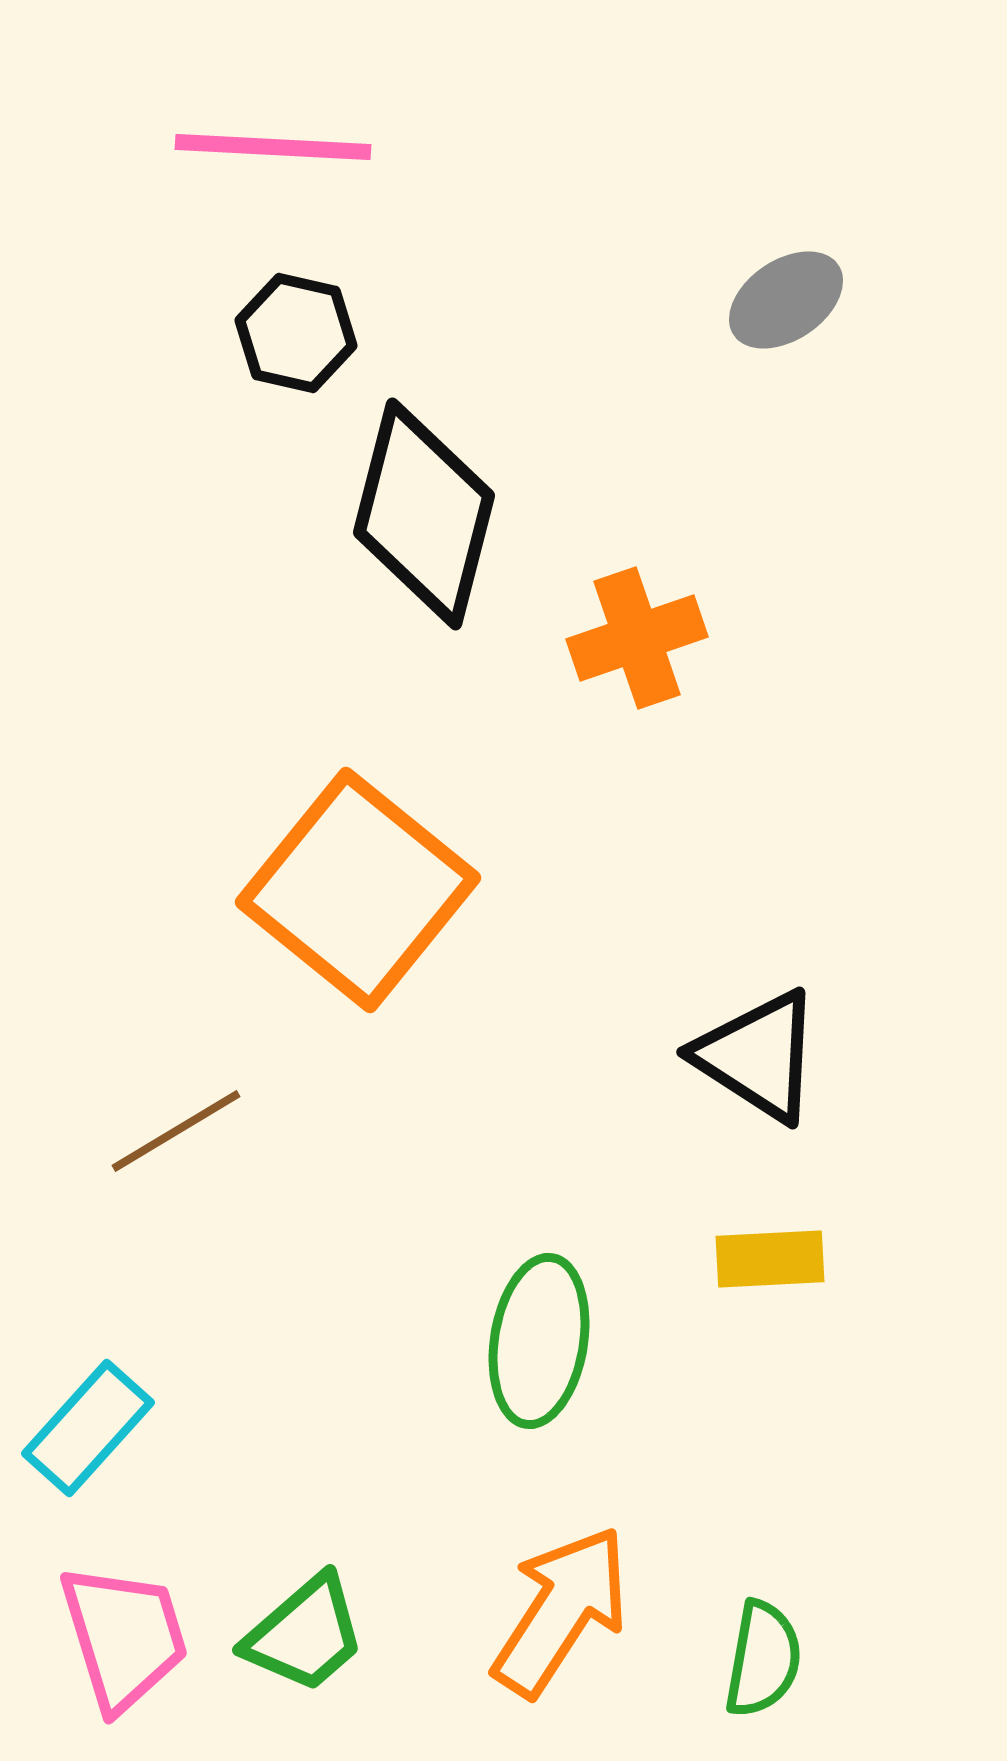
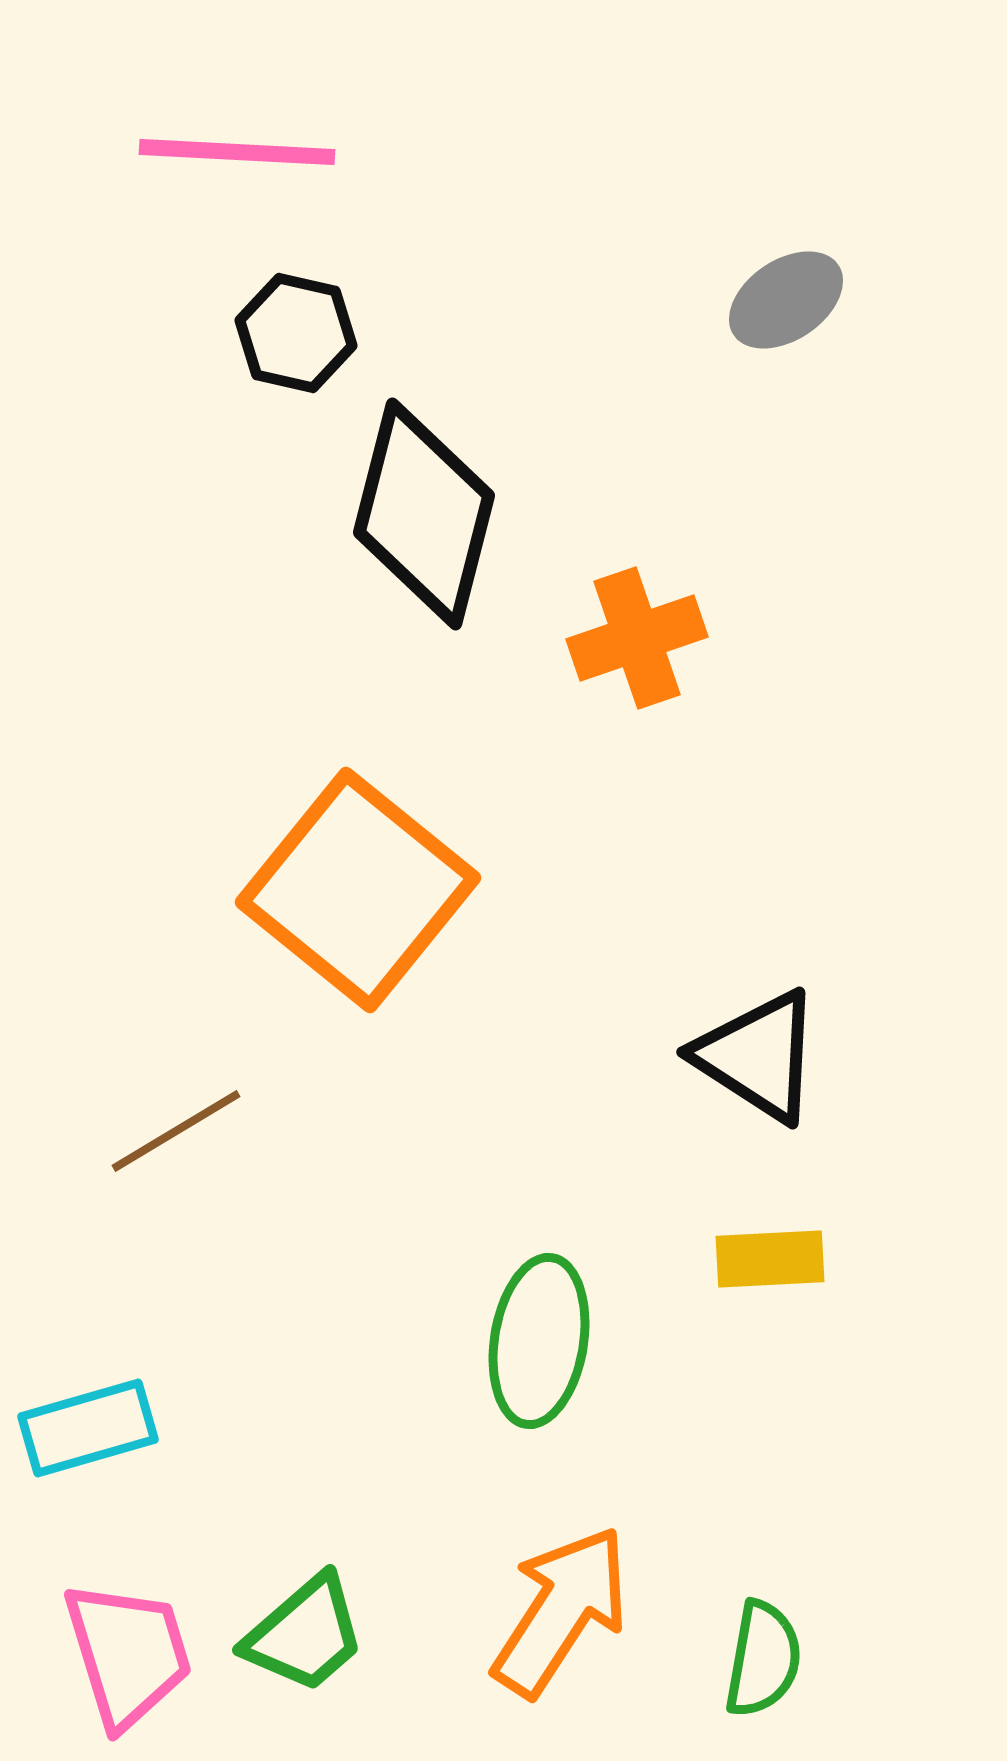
pink line: moved 36 px left, 5 px down
cyan rectangle: rotated 32 degrees clockwise
pink trapezoid: moved 4 px right, 17 px down
